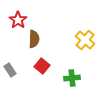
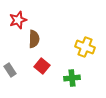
red star: rotated 18 degrees clockwise
yellow cross: moved 7 px down; rotated 18 degrees counterclockwise
